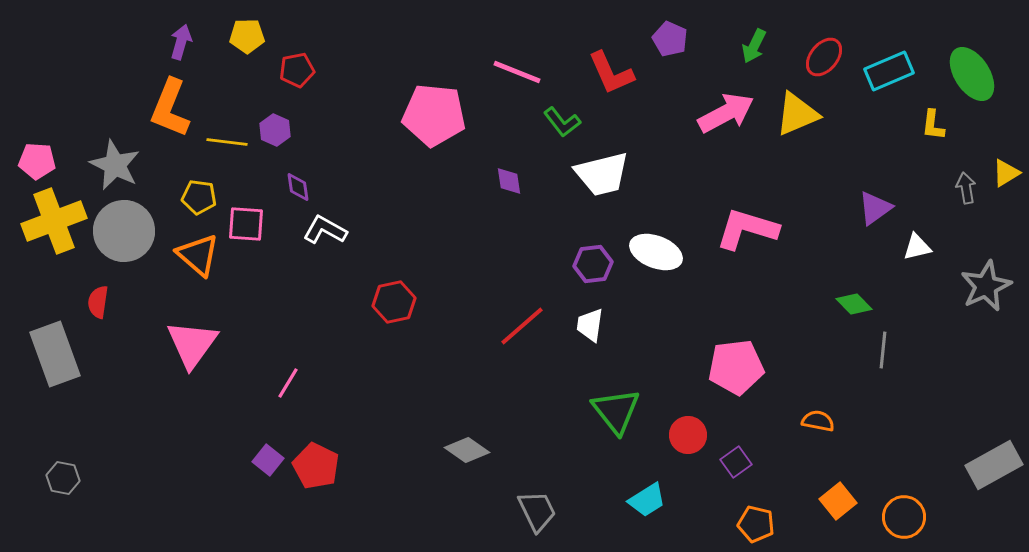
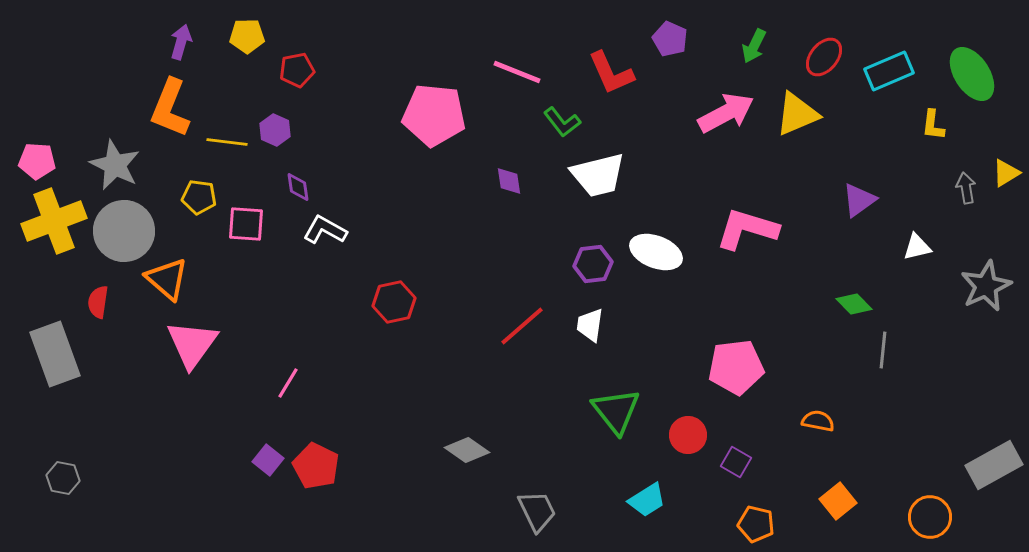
white trapezoid at (602, 174): moved 4 px left, 1 px down
purple triangle at (875, 208): moved 16 px left, 8 px up
orange triangle at (198, 255): moved 31 px left, 24 px down
purple square at (736, 462): rotated 24 degrees counterclockwise
orange circle at (904, 517): moved 26 px right
